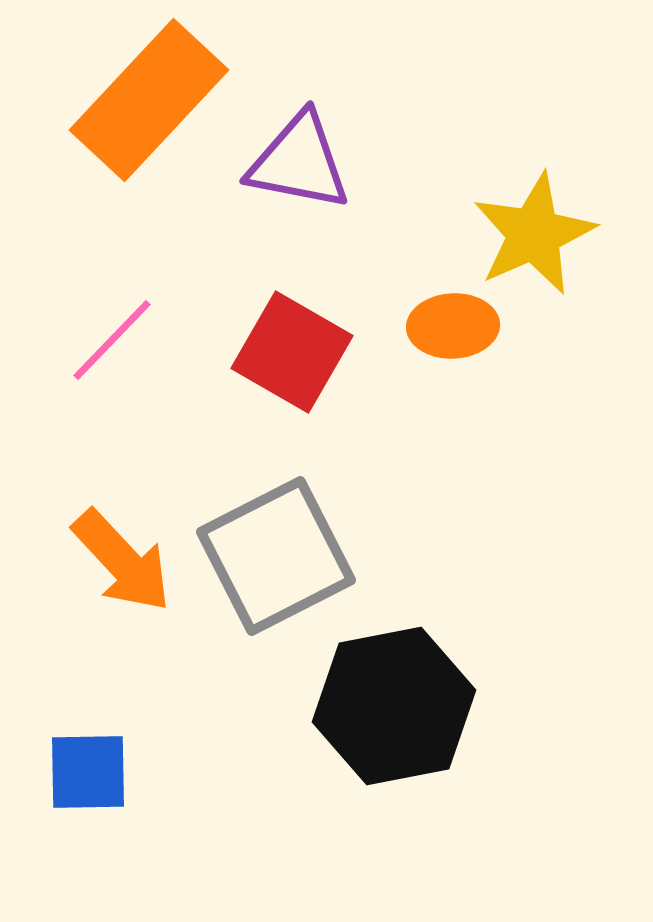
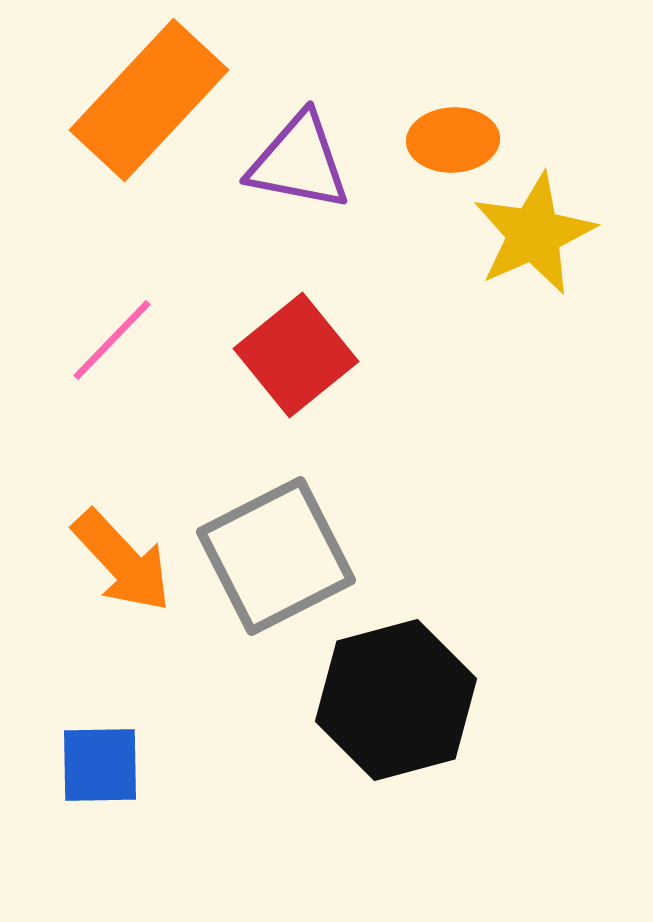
orange ellipse: moved 186 px up
red square: moved 4 px right, 3 px down; rotated 21 degrees clockwise
black hexagon: moved 2 px right, 6 px up; rotated 4 degrees counterclockwise
blue square: moved 12 px right, 7 px up
